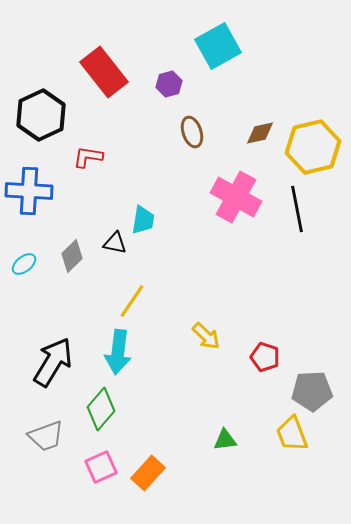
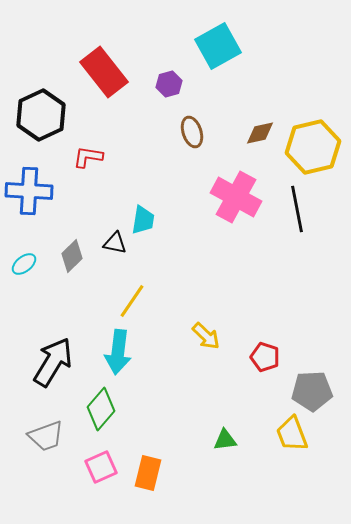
orange rectangle: rotated 28 degrees counterclockwise
